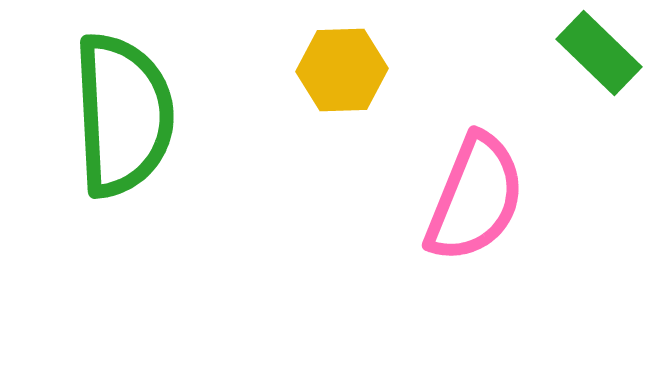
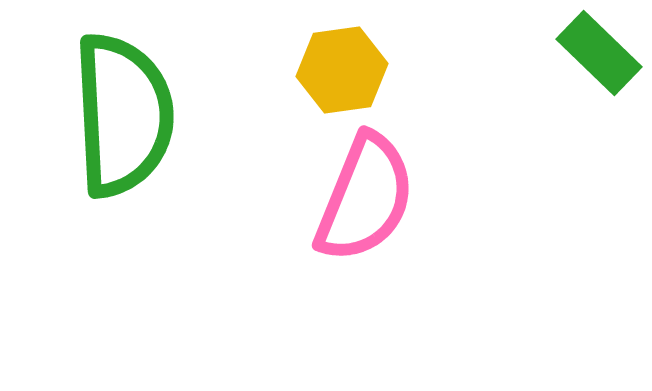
yellow hexagon: rotated 6 degrees counterclockwise
pink semicircle: moved 110 px left
